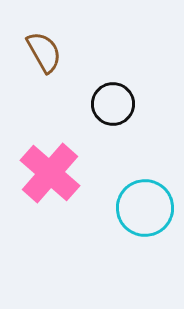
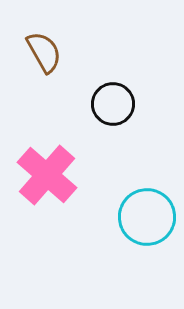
pink cross: moved 3 px left, 2 px down
cyan circle: moved 2 px right, 9 px down
